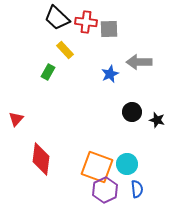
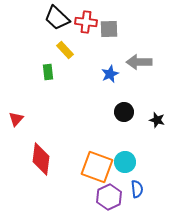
green rectangle: rotated 35 degrees counterclockwise
black circle: moved 8 px left
cyan circle: moved 2 px left, 2 px up
purple hexagon: moved 4 px right, 7 px down
